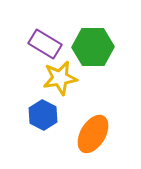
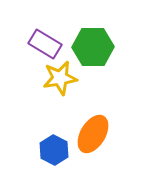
blue hexagon: moved 11 px right, 35 px down
